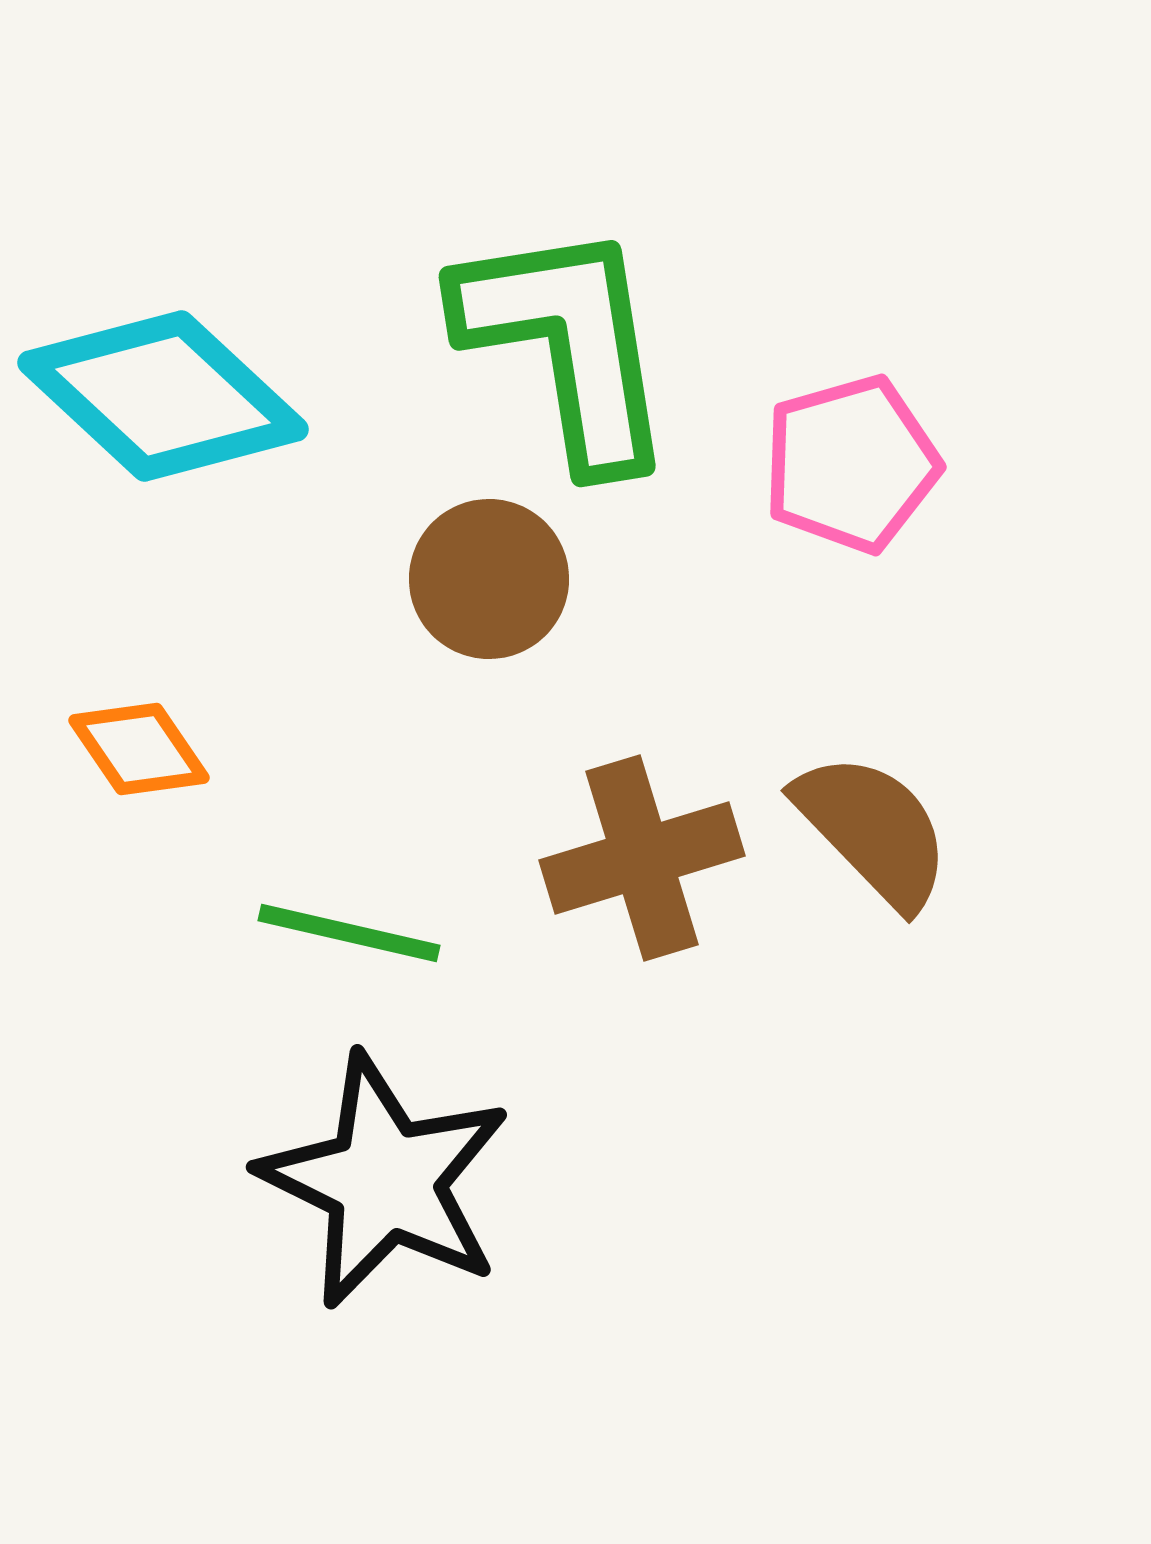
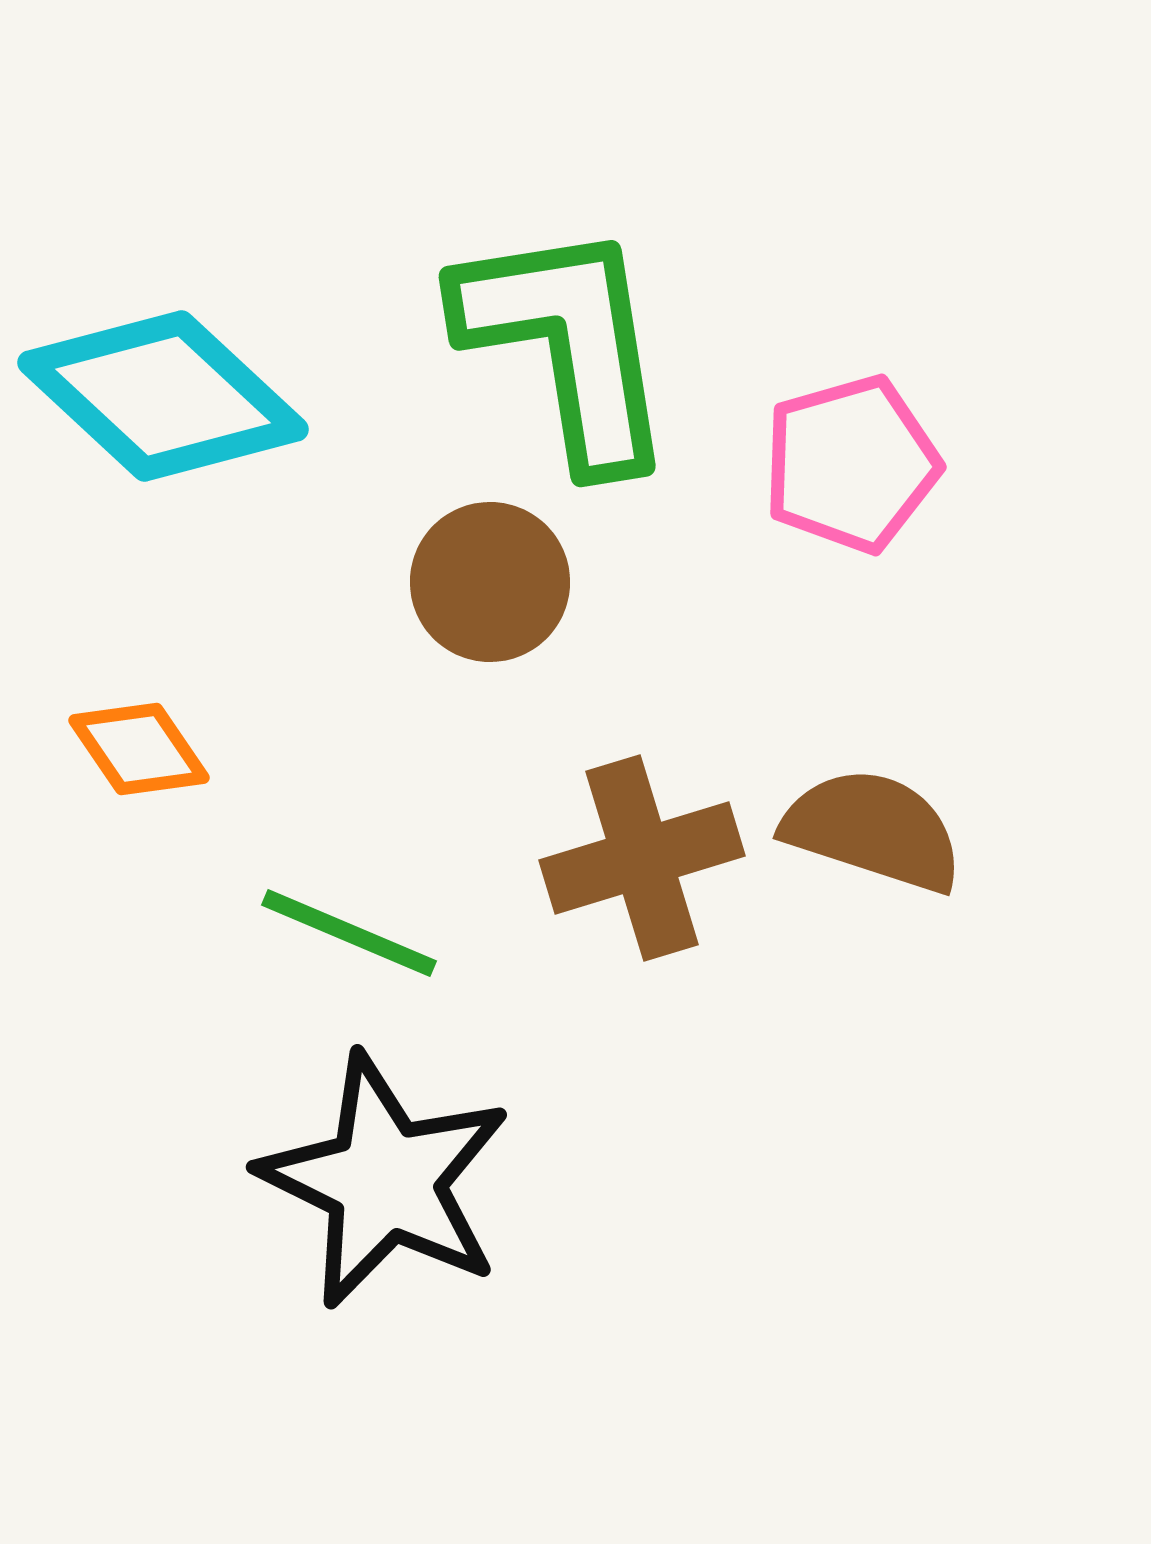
brown circle: moved 1 px right, 3 px down
brown semicircle: rotated 28 degrees counterclockwise
green line: rotated 10 degrees clockwise
